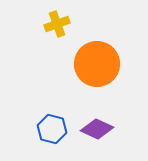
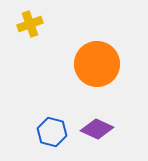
yellow cross: moved 27 px left
blue hexagon: moved 3 px down
